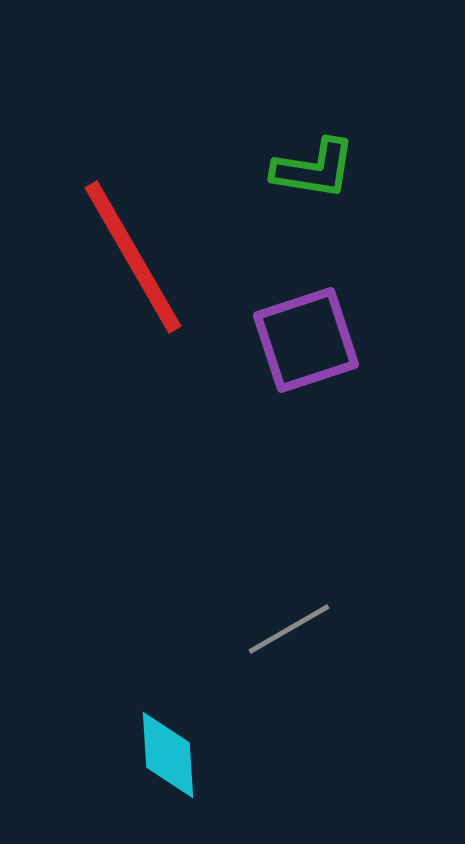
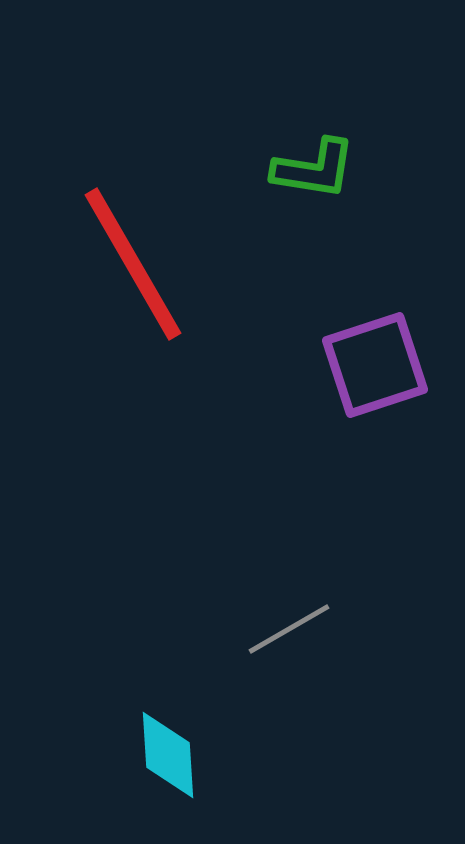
red line: moved 7 px down
purple square: moved 69 px right, 25 px down
